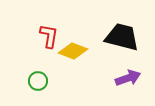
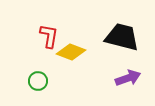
yellow diamond: moved 2 px left, 1 px down
